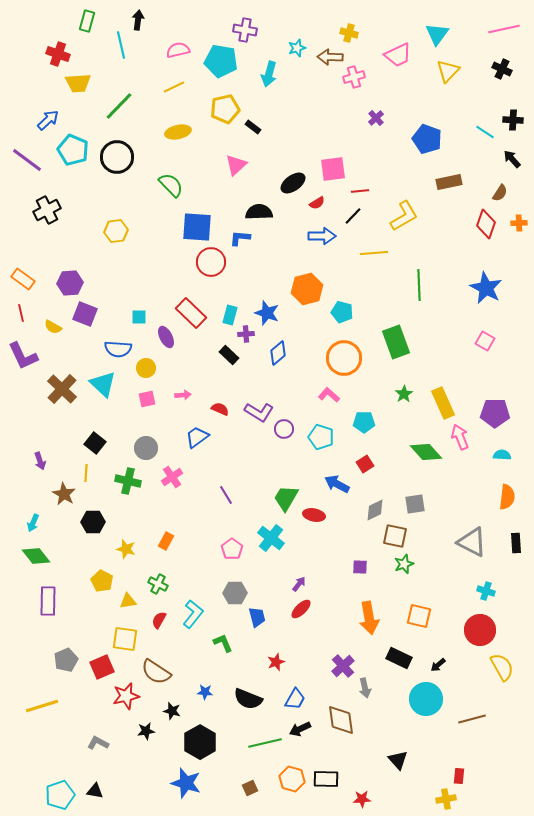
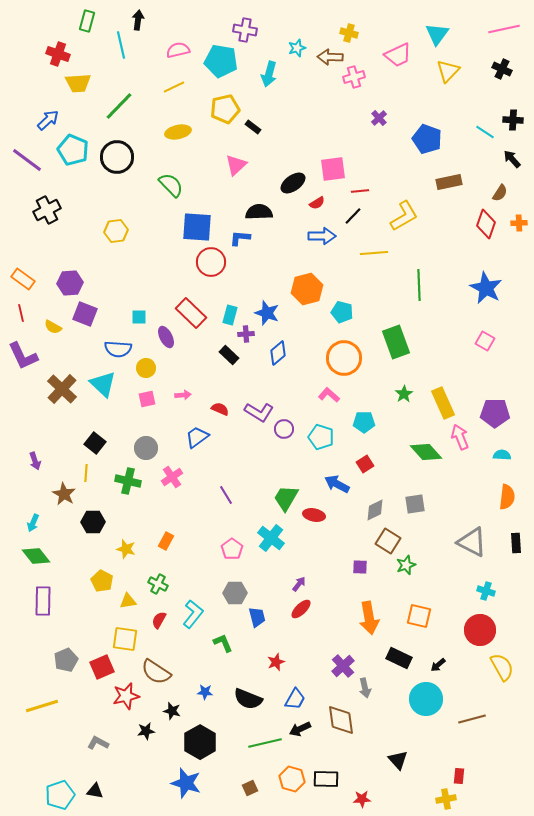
purple cross at (376, 118): moved 3 px right
purple arrow at (40, 461): moved 5 px left
brown square at (395, 536): moved 7 px left, 5 px down; rotated 20 degrees clockwise
green star at (404, 564): moved 2 px right, 1 px down
purple rectangle at (48, 601): moved 5 px left
